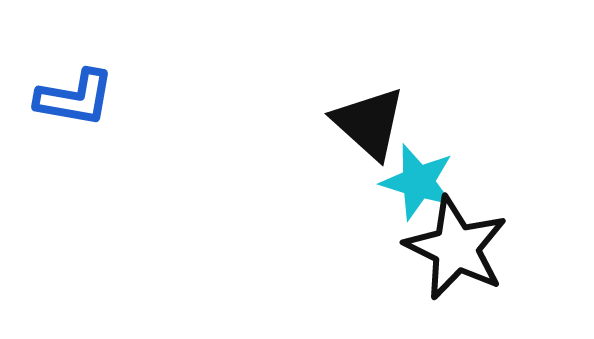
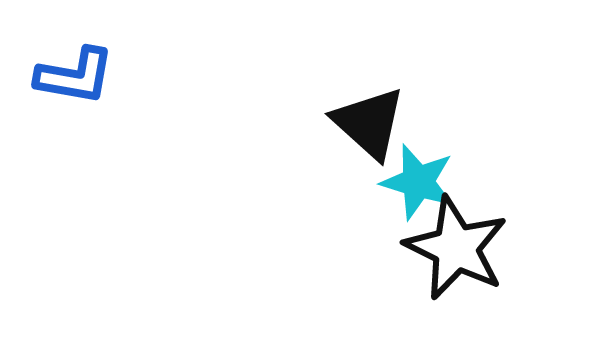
blue L-shape: moved 22 px up
